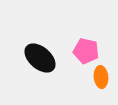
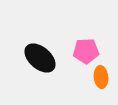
pink pentagon: rotated 15 degrees counterclockwise
